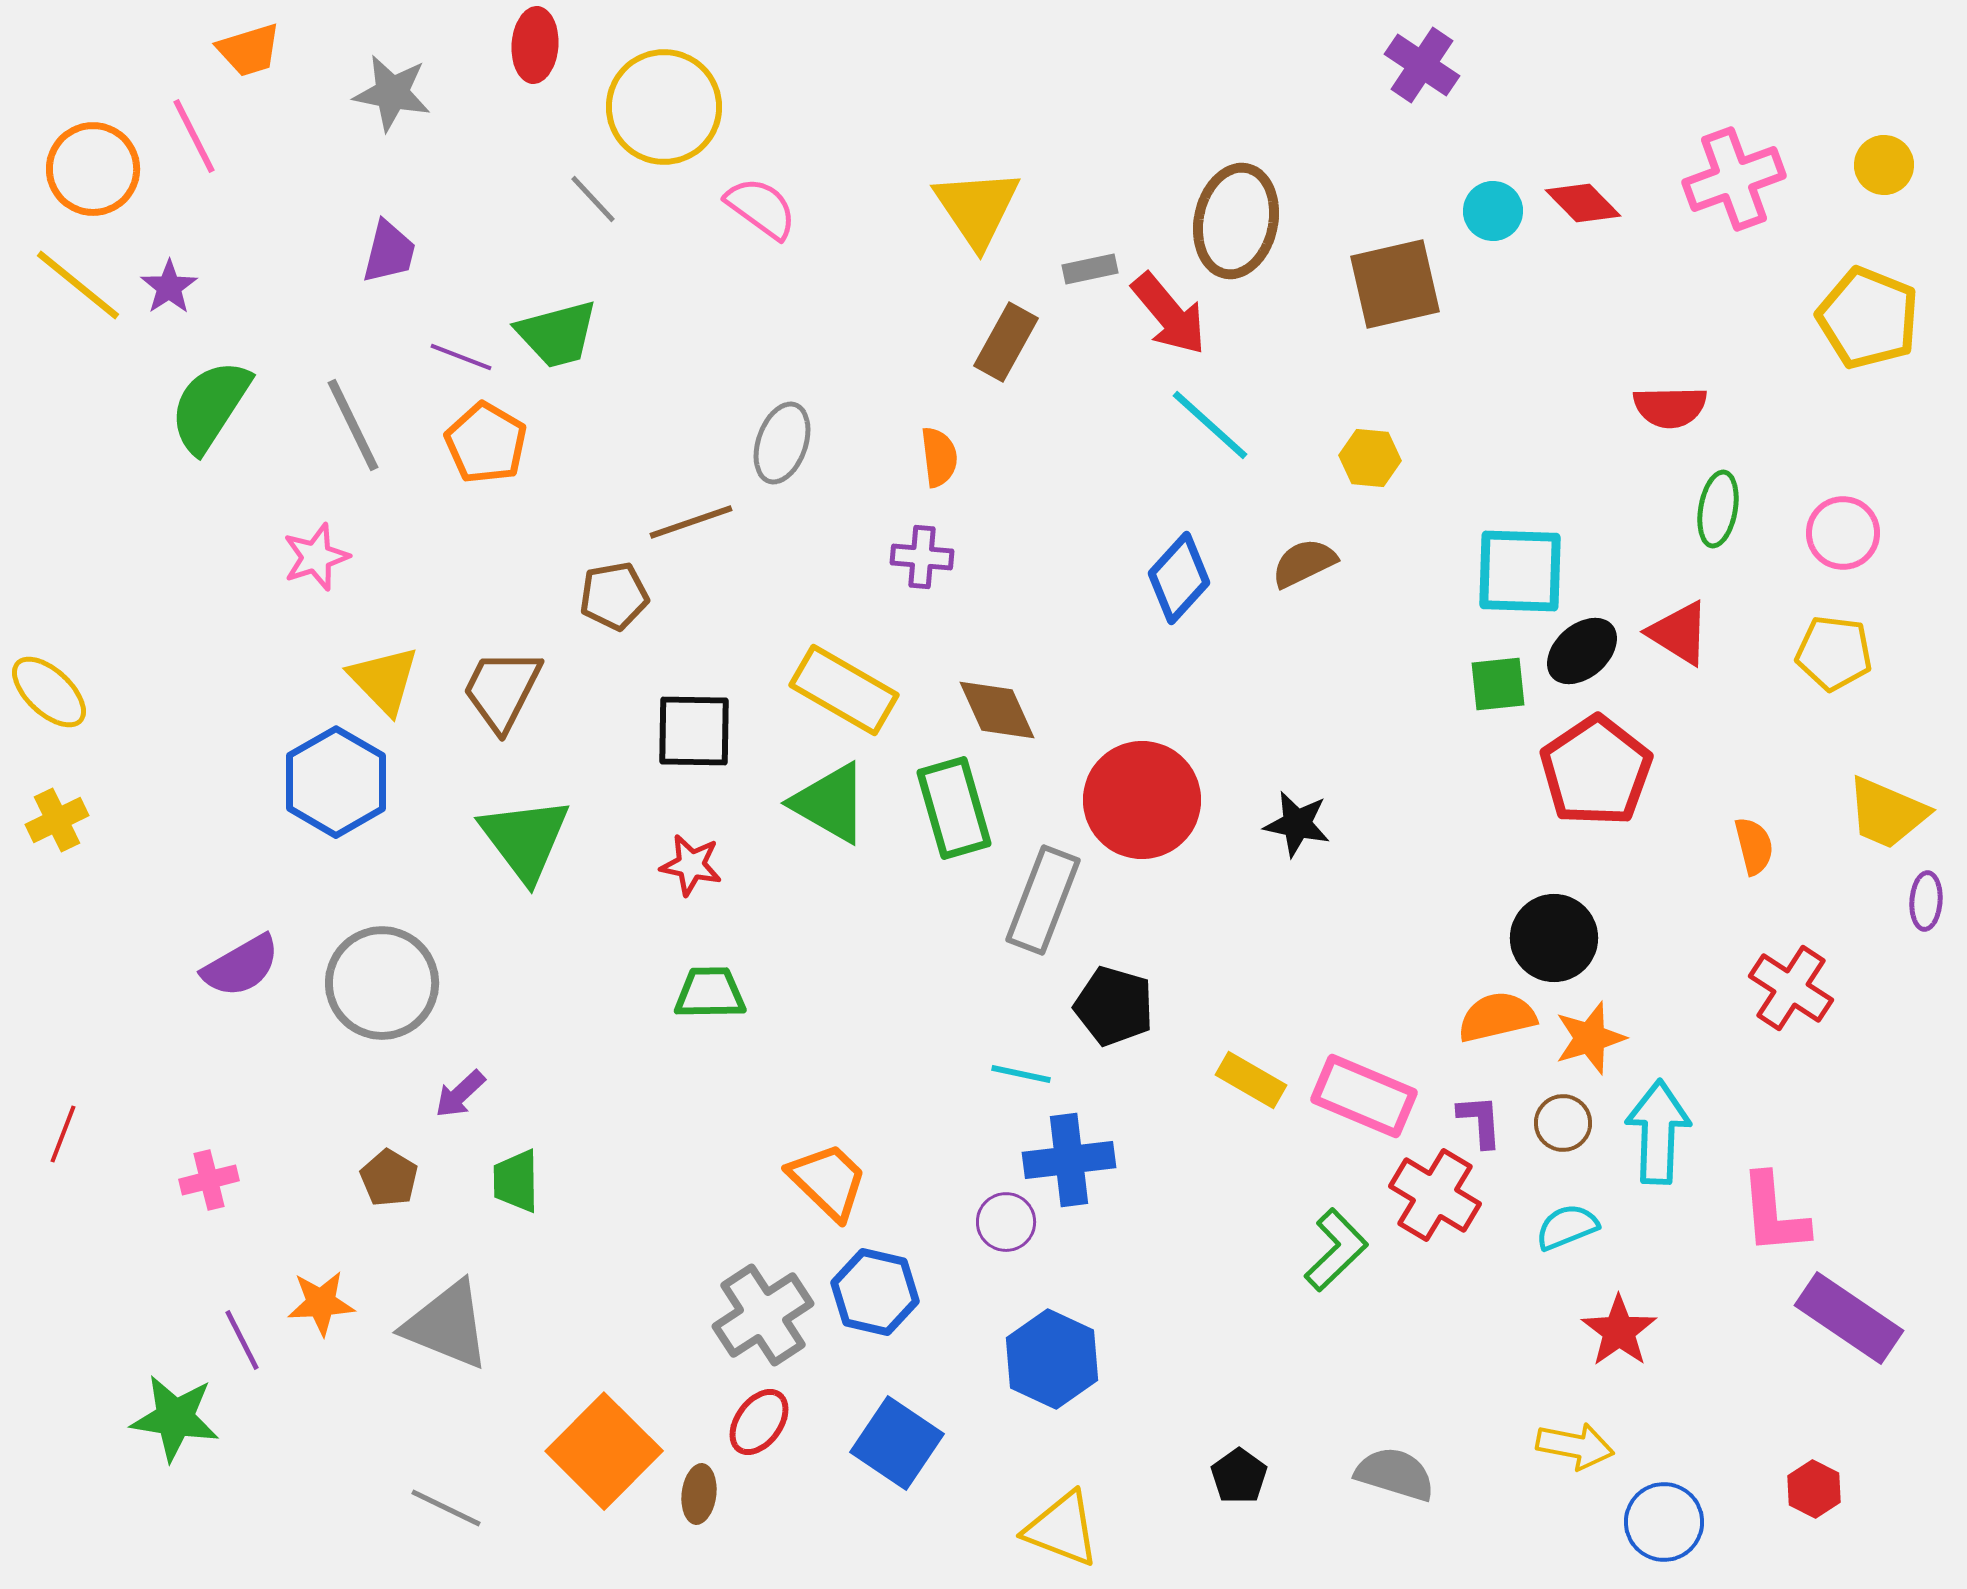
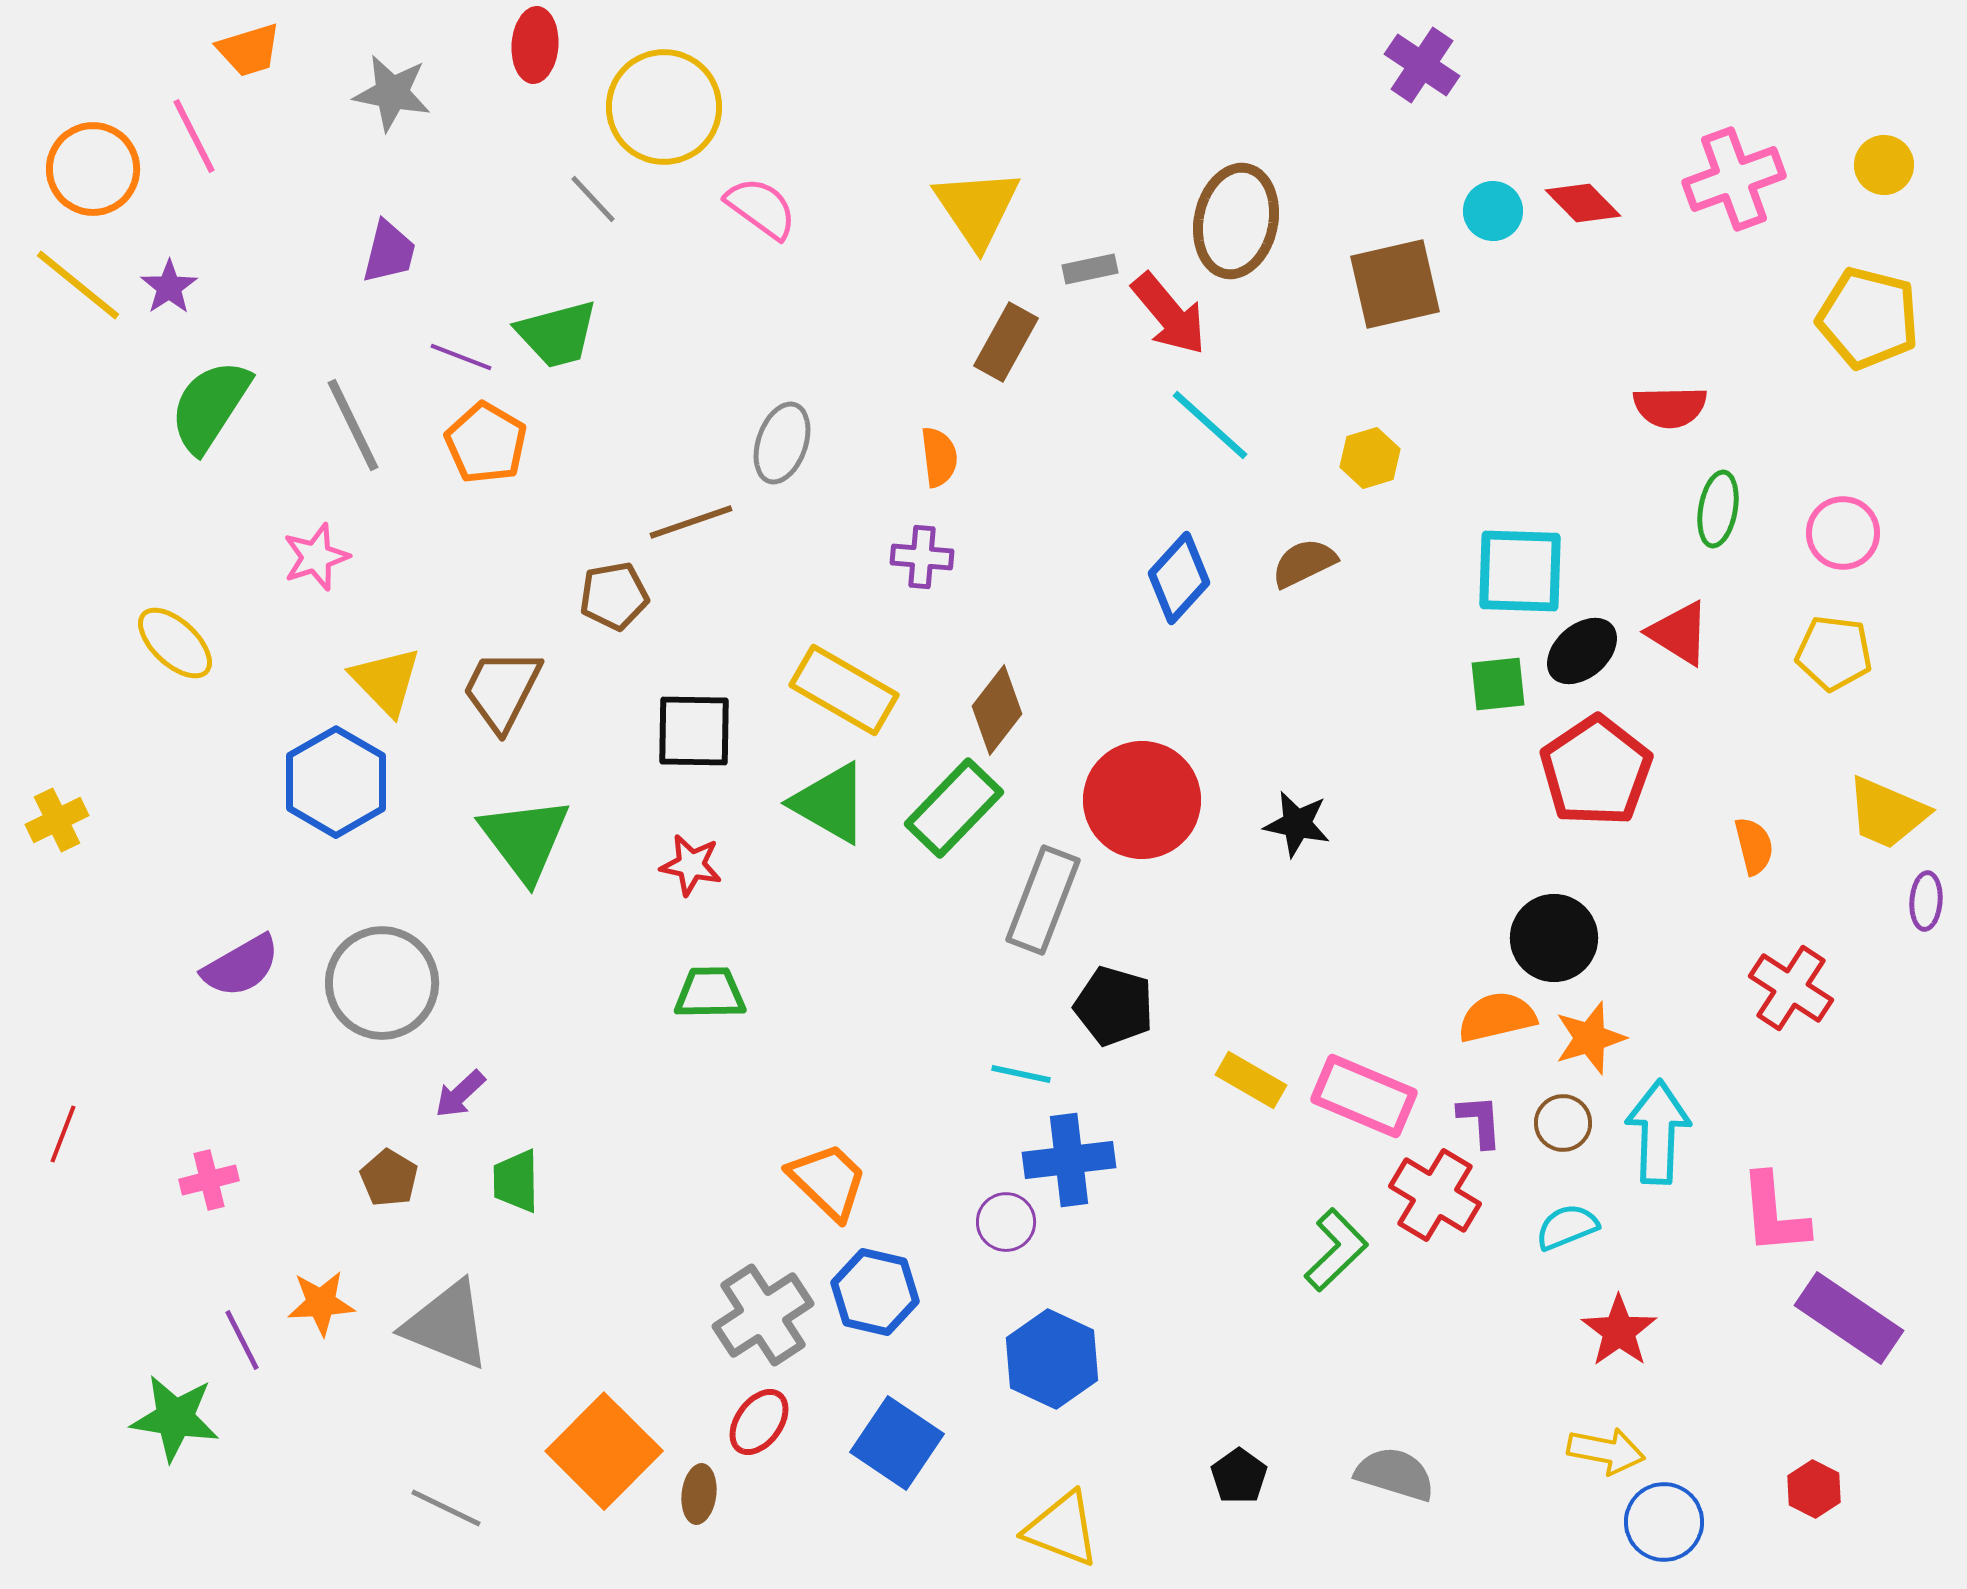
yellow pentagon at (1868, 318): rotated 8 degrees counterclockwise
yellow hexagon at (1370, 458): rotated 22 degrees counterclockwise
yellow triangle at (384, 680): moved 2 px right, 1 px down
yellow ellipse at (49, 692): moved 126 px right, 49 px up
brown diamond at (997, 710): rotated 62 degrees clockwise
green rectangle at (954, 808): rotated 60 degrees clockwise
yellow arrow at (1575, 1446): moved 31 px right, 5 px down
